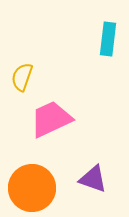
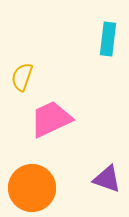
purple triangle: moved 14 px right
